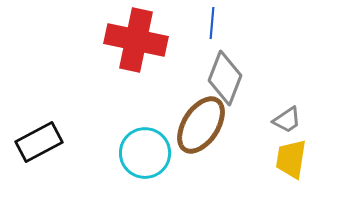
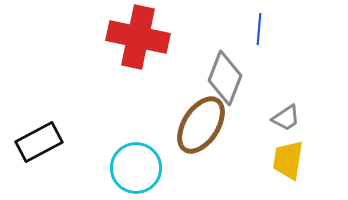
blue line: moved 47 px right, 6 px down
red cross: moved 2 px right, 3 px up
gray trapezoid: moved 1 px left, 2 px up
cyan circle: moved 9 px left, 15 px down
yellow trapezoid: moved 3 px left, 1 px down
